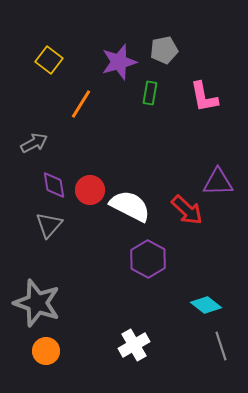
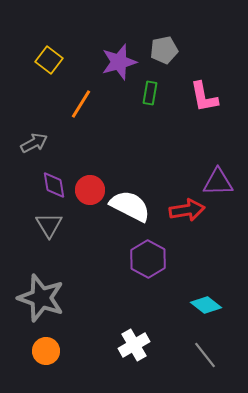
red arrow: rotated 52 degrees counterclockwise
gray triangle: rotated 12 degrees counterclockwise
gray star: moved 4 px right, 5 px up
gray line: moved 16 px left, 9 px down; rotated 20 degrees counterclockwise
